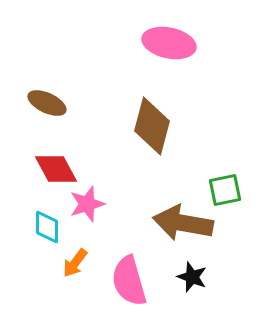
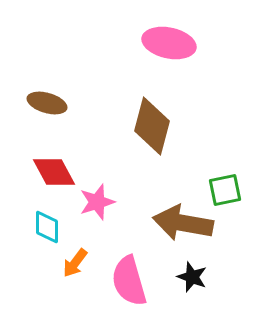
brown ellipse: rotated 9 degrees counterclockwise
red diamond: moved 2 px left, 3 px down
pink star: moved 10 px right, 2 px up
